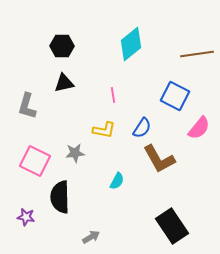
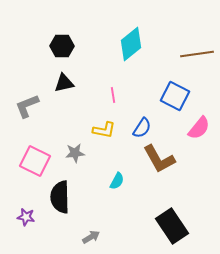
gray L-shape: rotated 52 degrees clockwise
